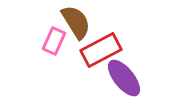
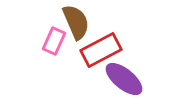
brown semicircle: rotated 9 degrees clockwise
purple ellipse: moved 1 px down; rotated 12 degrees counterclockwise
